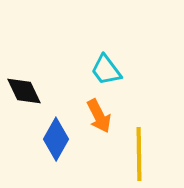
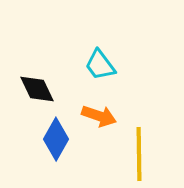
cyan trapezoid: moved 6 px left, 5 px up
black diamond: moved 13 px right, 2 px up
orange arrow: rotated 44 degrees counterclockwise
